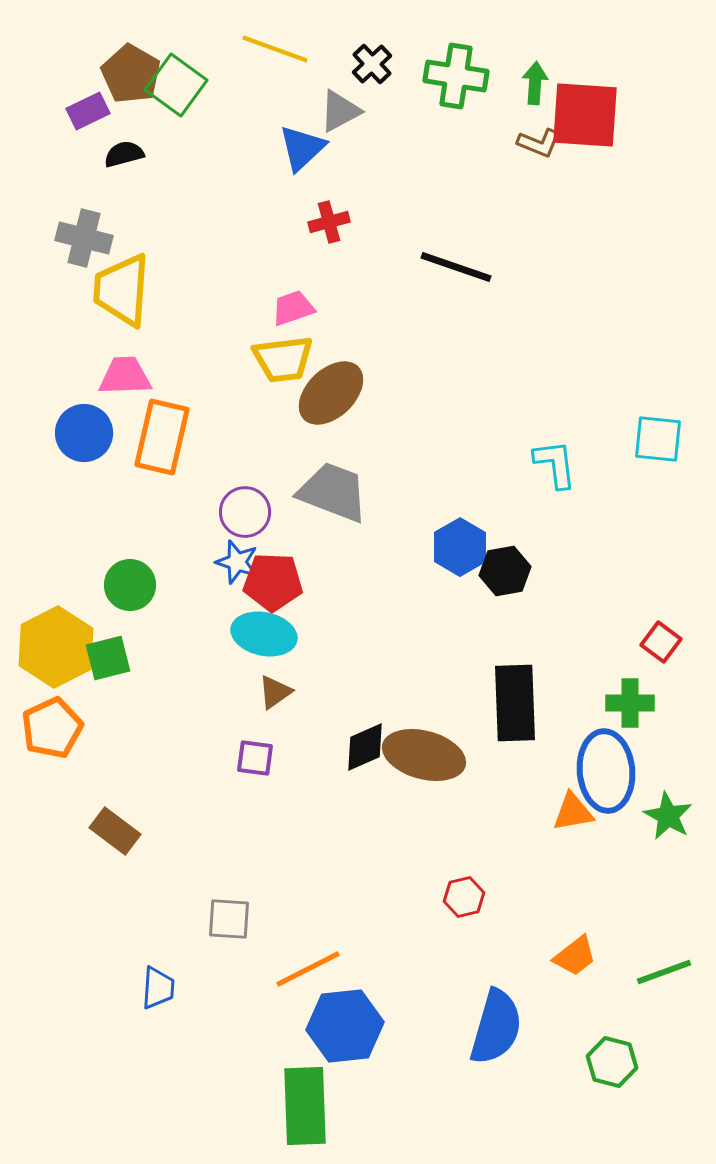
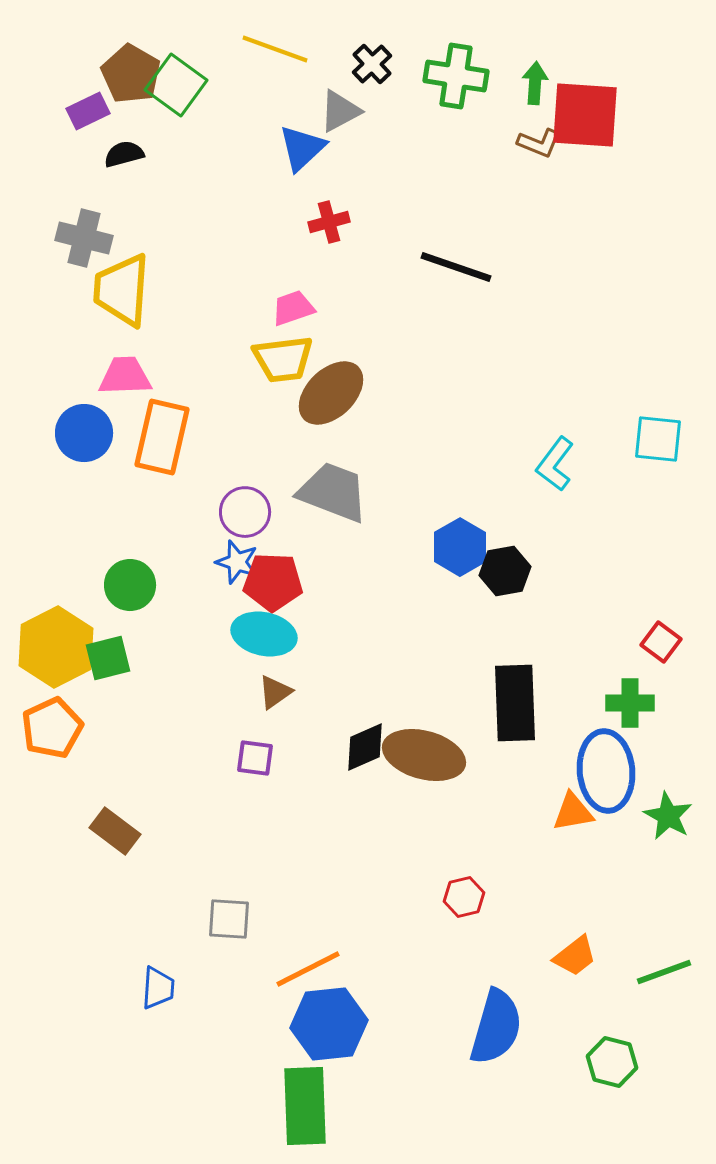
cyan L-shape at (555, 464): rotated 136 degrees counterclockwise
blue hexagon at (345, 1026): moved 16 px left, 2 px up
